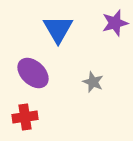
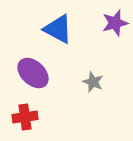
blue triangle: rotated 32 degrees counterclockwise
